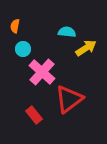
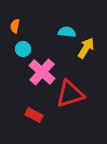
yellow arrow: rotated 25 degrees counterclockwise
red triangle: moved 1 px right, 5 px up; rotated 20 degrees clockwise
red rectangle: rotated 24 degrees counterclockwise
